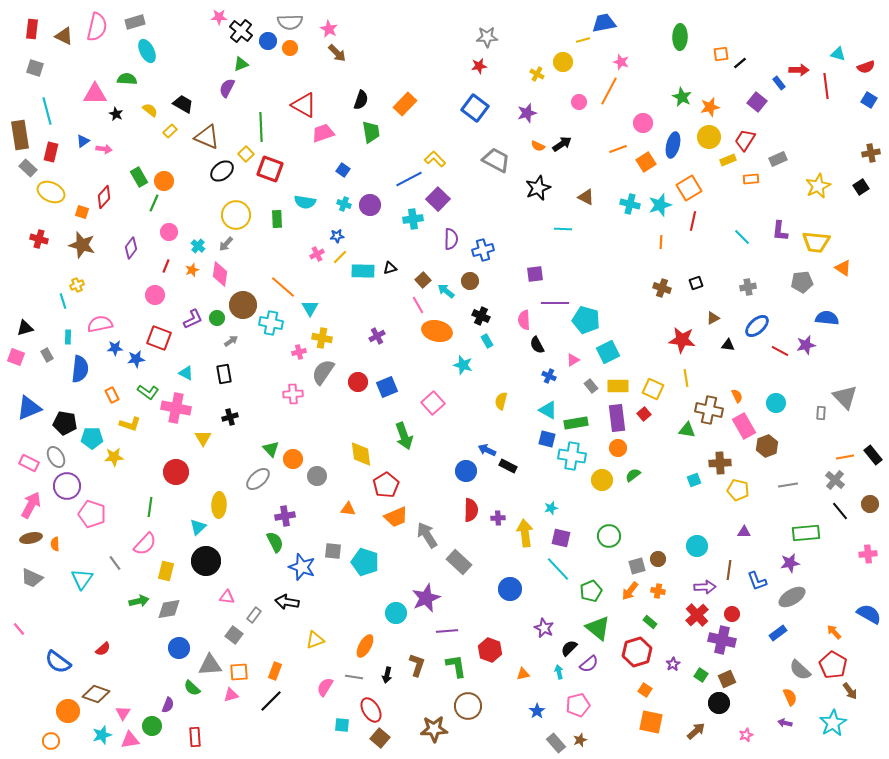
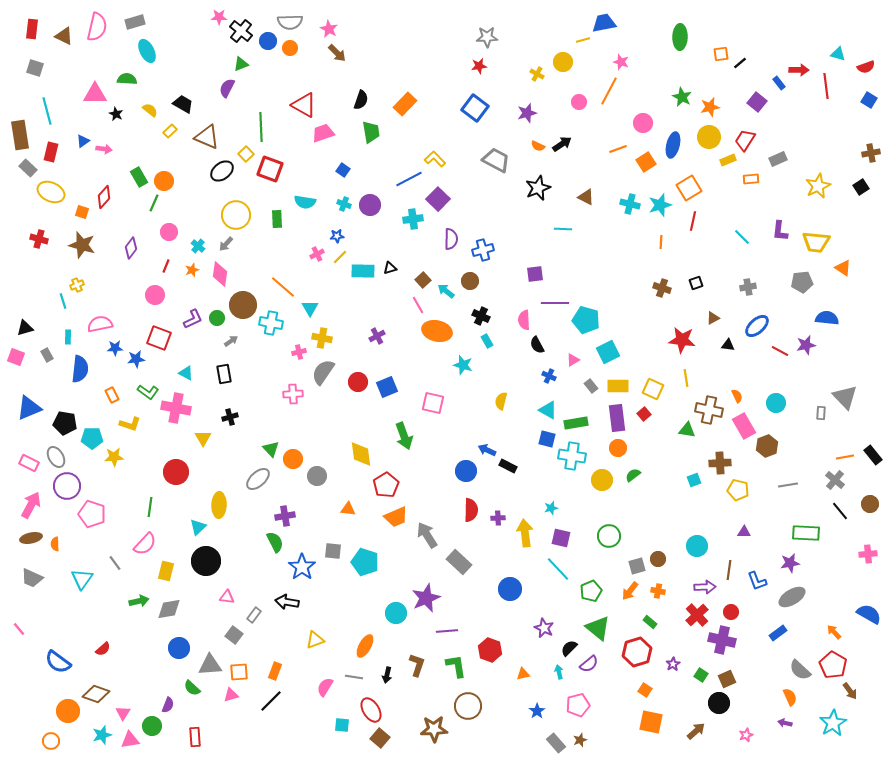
pink square at (433, 403): rotated 35 degrees counterclockwise
green rectangle at (806, 533): rotated 8 degrees clockwise
blue star at (302, 567): rotated 16 degrees clockwise
red circle at (732, 614): moved 1 px left, 2 px up
